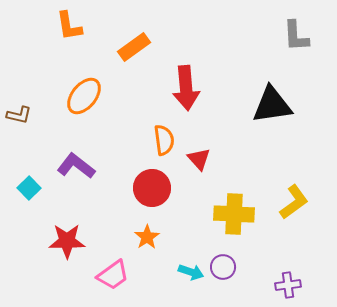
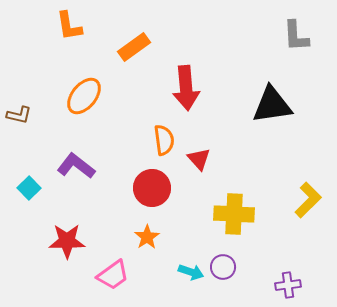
yellow L-shape: moved 14 px right, 2 px up; rotated 9 degrees counterclockwise
